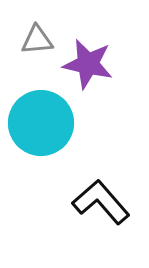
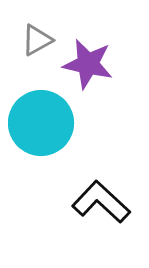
gray triangle: rotated 24 degrees counterclockwise
black L-shape: rotated 6 degrees counterclockwise
